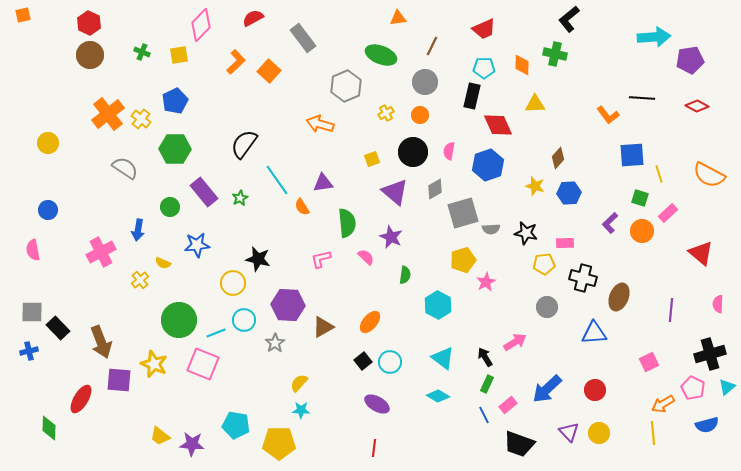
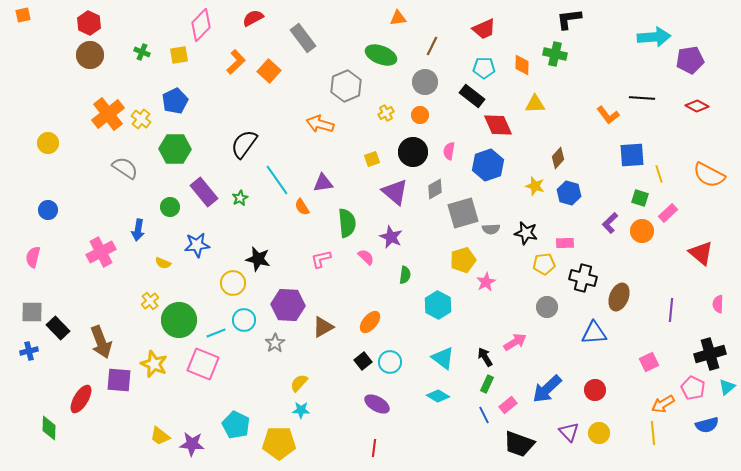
black L-shape at (569, 19): rotated 32 degrees clockwise
black rectangle at (472, 96): rotated 65 degrees counterclockwise
blue hexagon at (569, 193): rotated 20 degrees clockwise
pink semicircle at (33, 250): moved 7 px down; rotated 25 degrees clockwise
yellow cross at (140, 280): moved 10 px right, 21 px down
cyan pentagon at (236, 425): rotated 16 degrees clockwise
